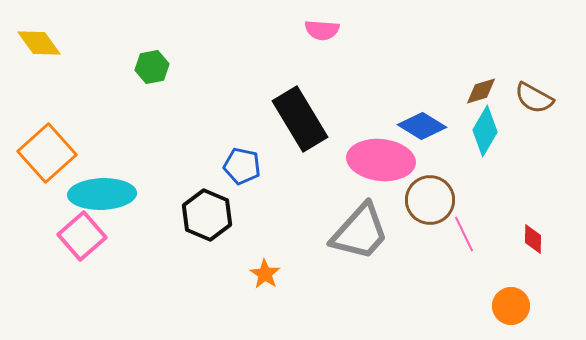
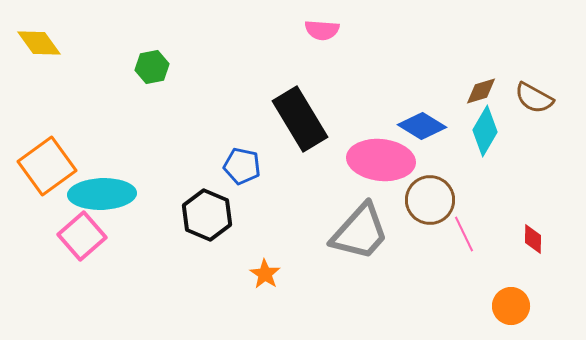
orange square: moved 13 px down; rotated 6 degrees clockwise
